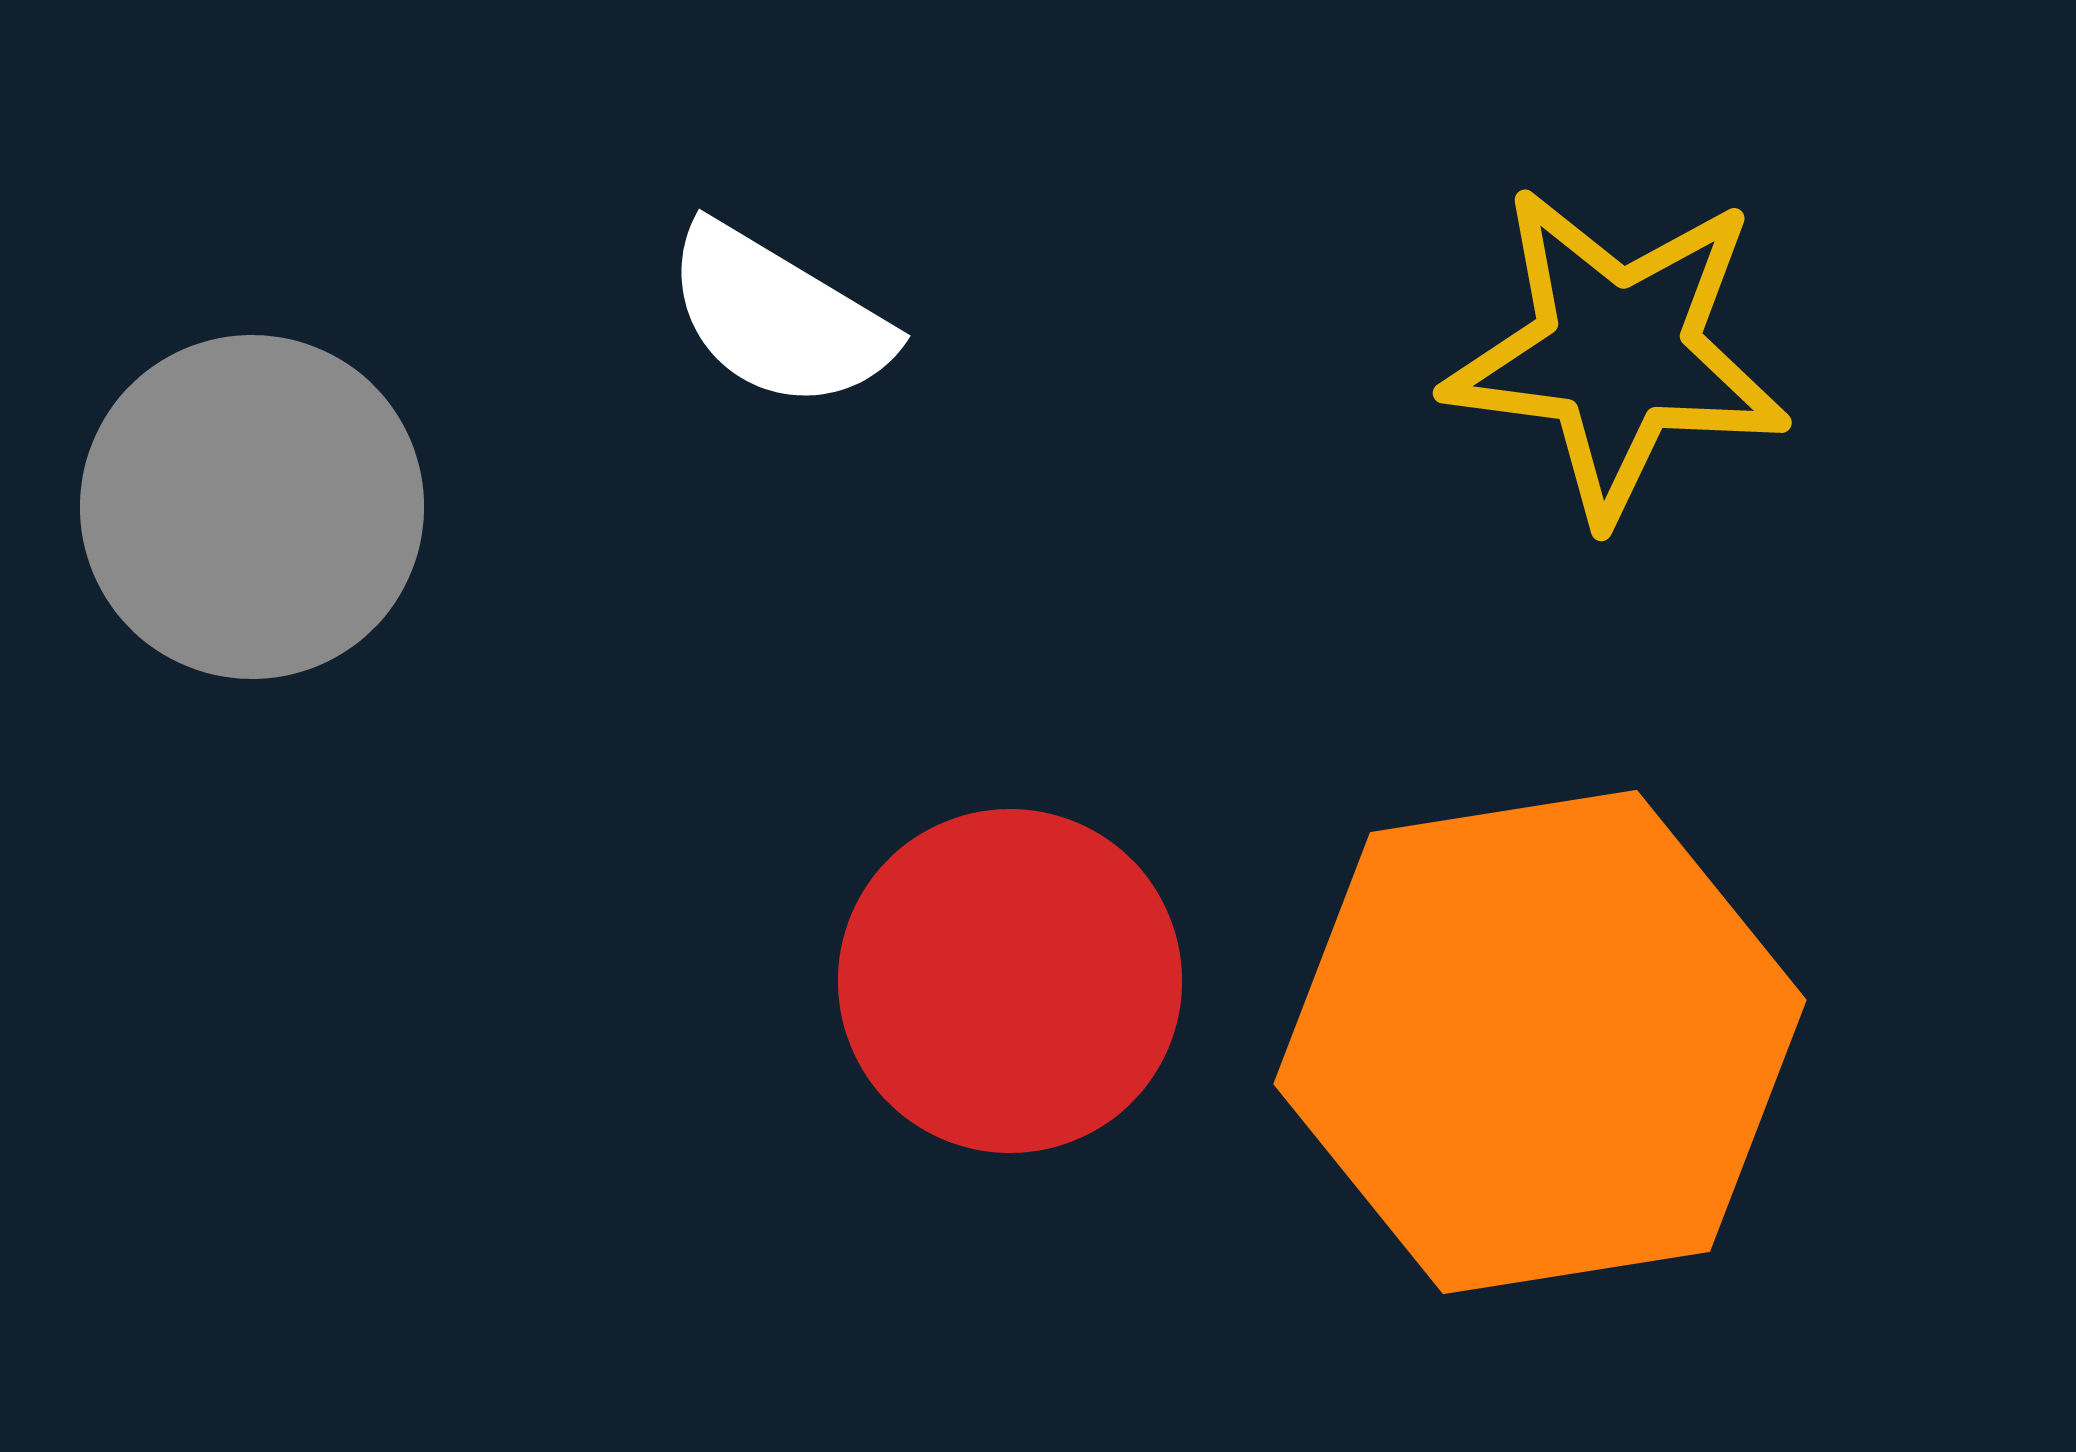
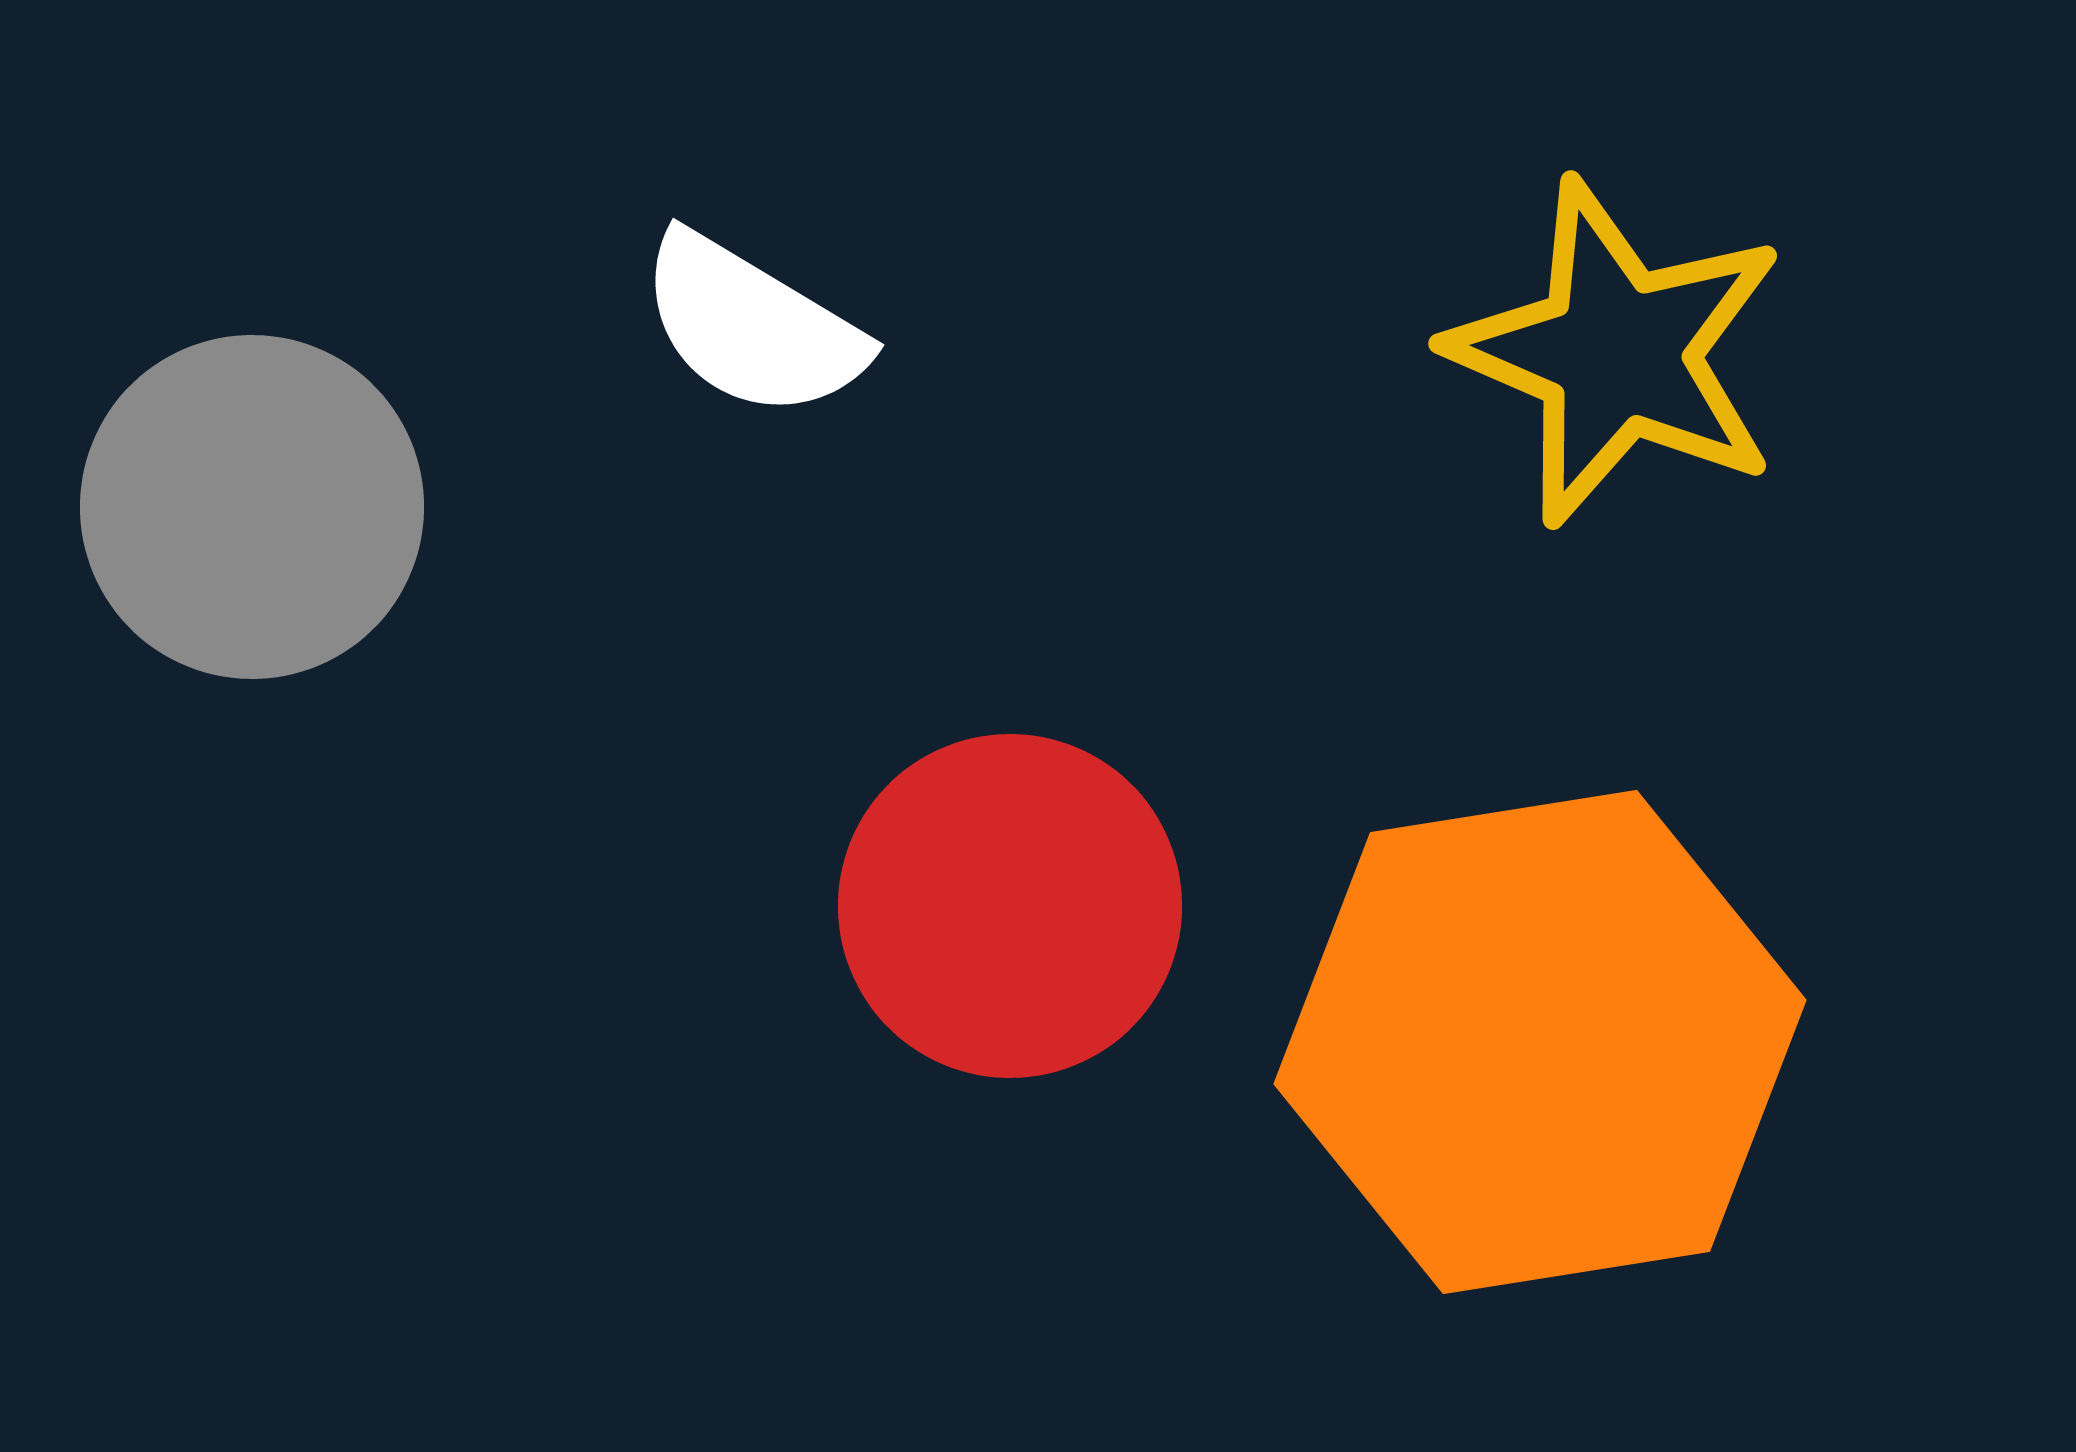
white semicircle: moved 26 px left, 9 px down
yellow star: rotated 16 degrees clockwise
red circle: moved 75 px up
